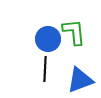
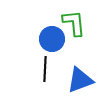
green L-shape: moved 9 px up
blue circle: moved 4 px right
